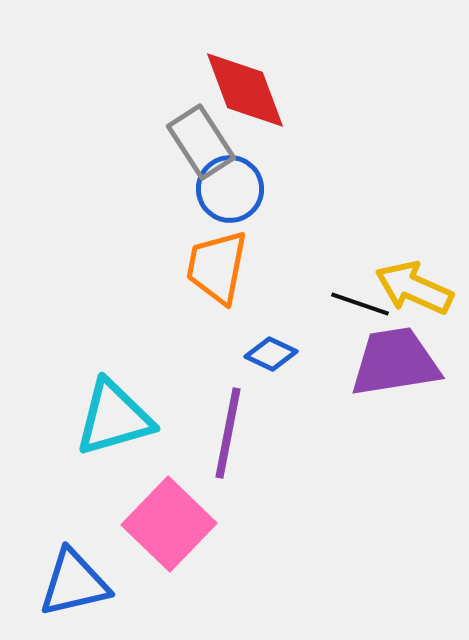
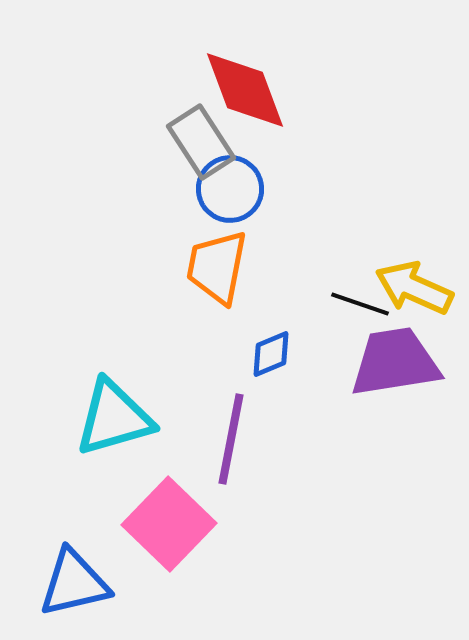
blue diamond: rotated 48 degrees counterclockwise
purple line: moved 3 px right, 6 px down
